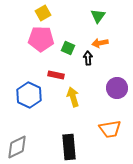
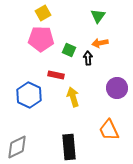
green square: moved 1 px right, 2 px down
orange trapezoid: moved 1 px left, 1 px down; rotated 75 degrees clockwise
